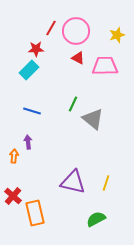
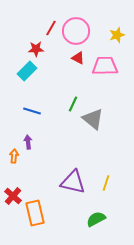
cyan rectangle: moved 2 px left, 1 px down
